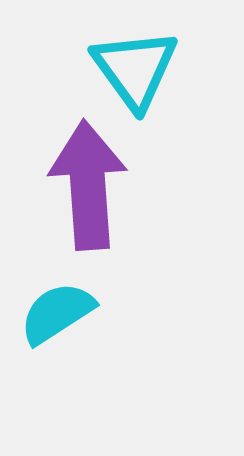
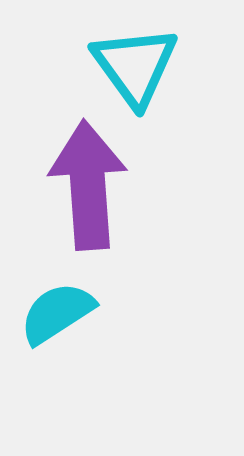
cyan triangle: moved 3 px up
